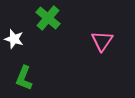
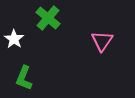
white star: rotated 18 degrees clockwise
